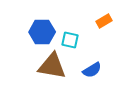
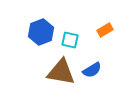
orange rectangle: moved 1 px right, 9 px down
blue hexagon: moved 1 px left; rotated 20 degrees counterclockwise
brown triangle: moved 9 px right, 6 px down
